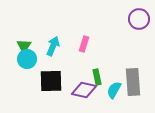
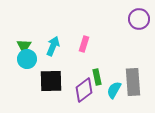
purple diamond: rotated 50 degrees counterclockwise
